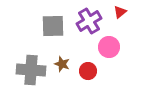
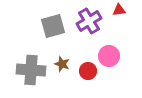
red triangle: moved 1 px left, 2 px up; rotated 32 degrees clockwise
gray square: rotated 15 degrees counterclockwise
pink circle: moved 9 px down
